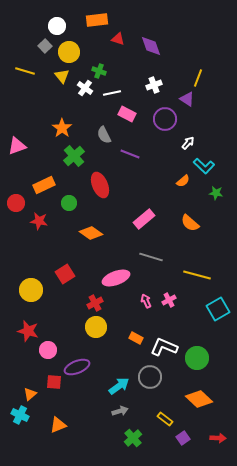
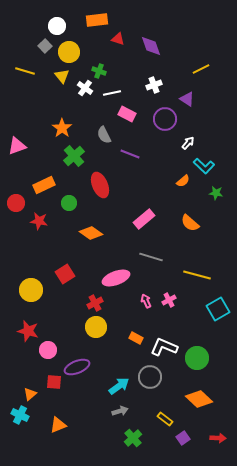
yellow line at (198, 78): moved 3 px right, 9 px up; rotated 42 degrees clockwise
